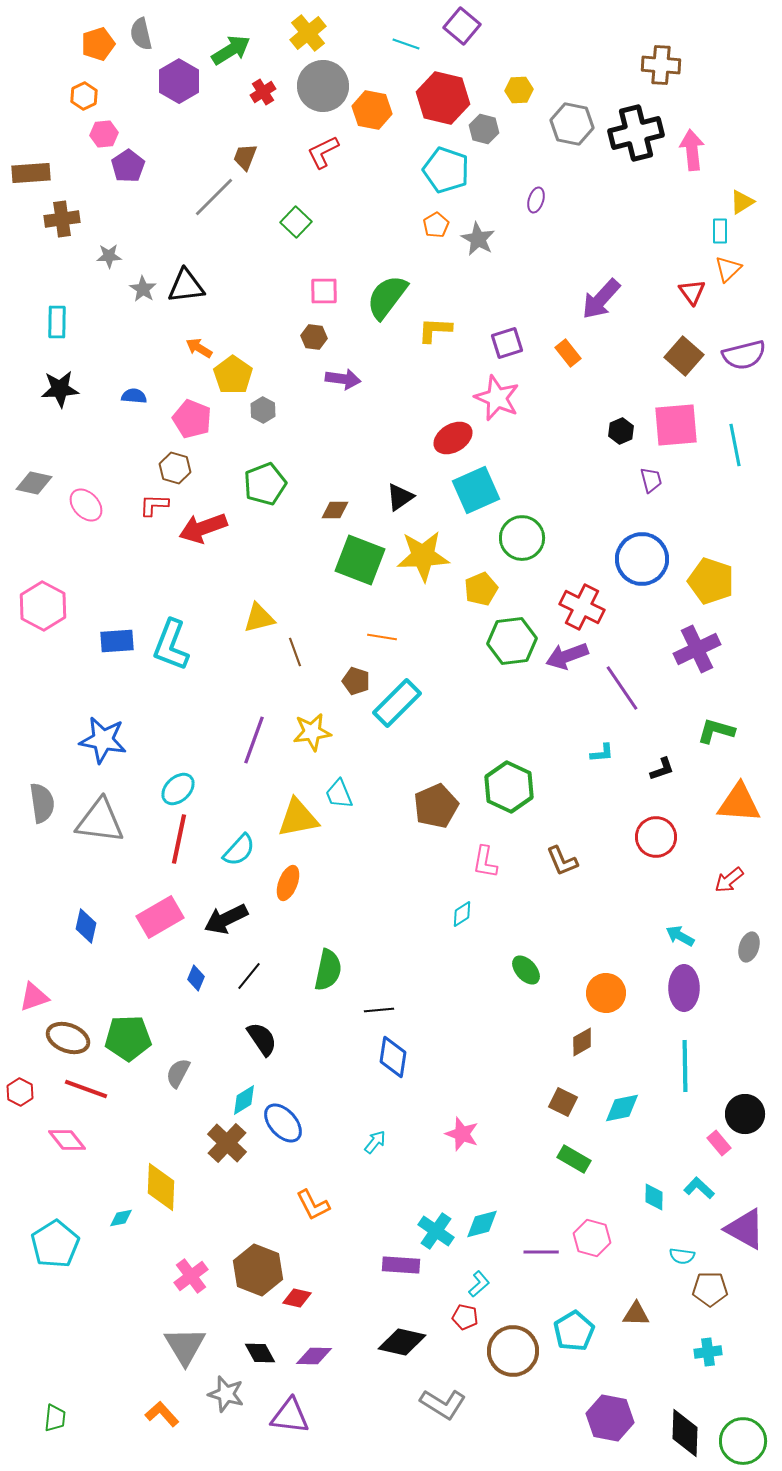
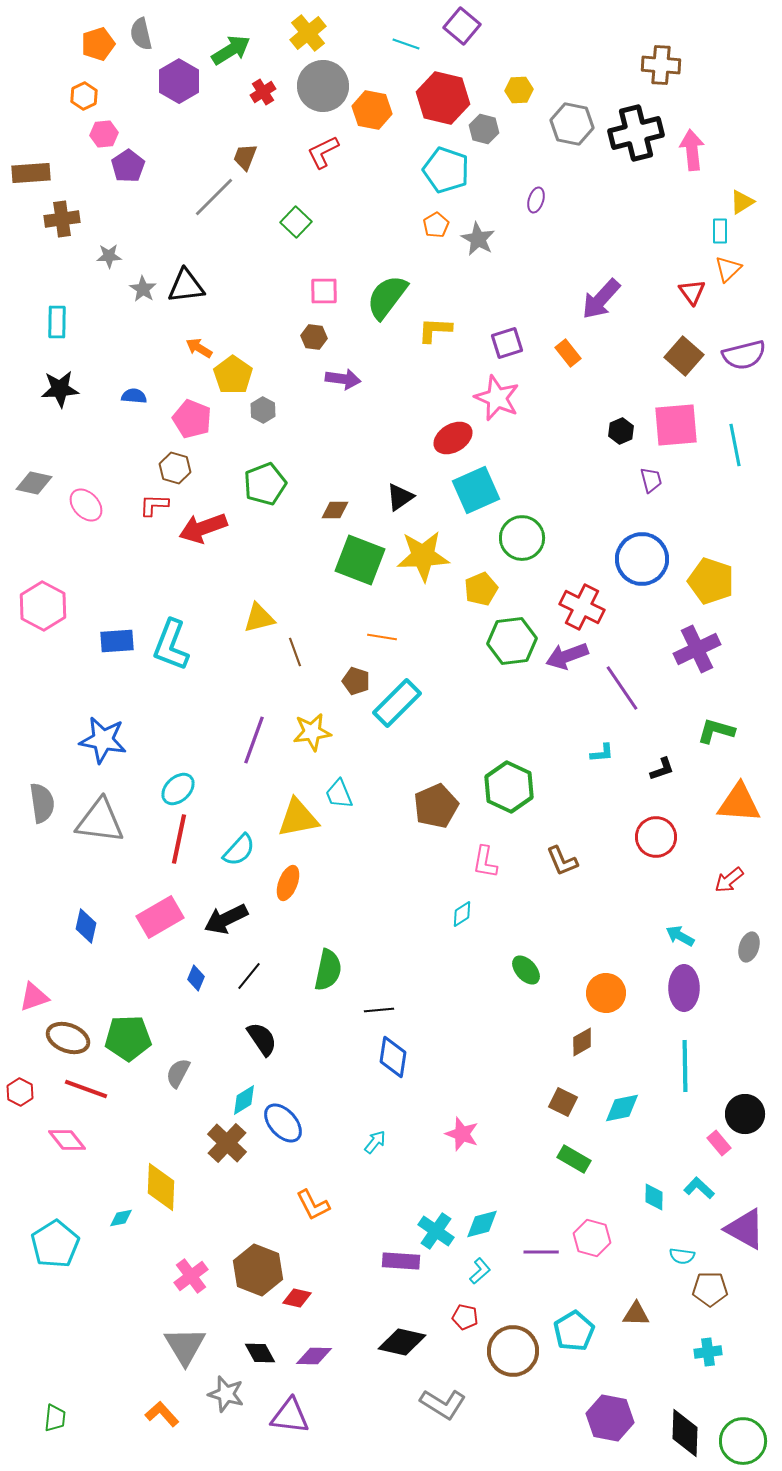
purple rectangle at (401, 1265): moved 4 px up
cyan L-shape at (479, 1284): moved 1 px right, 13 px up
